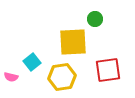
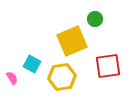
yellow square: moved 1 px left, 1 px up; rotated 20 degrees counterclockwise
cyan square: moved 2 px down; rotated 24 degrees counterclockwise
red square: moved 4 px up
pink semicircle: moved 1 px right, 1 px down; rotated 136 degrees counterclockwise
